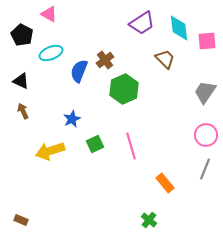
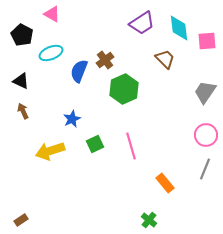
pink triangle: moved 3 px right
brown rectangle: rotated 56 degrees counterclockwise
